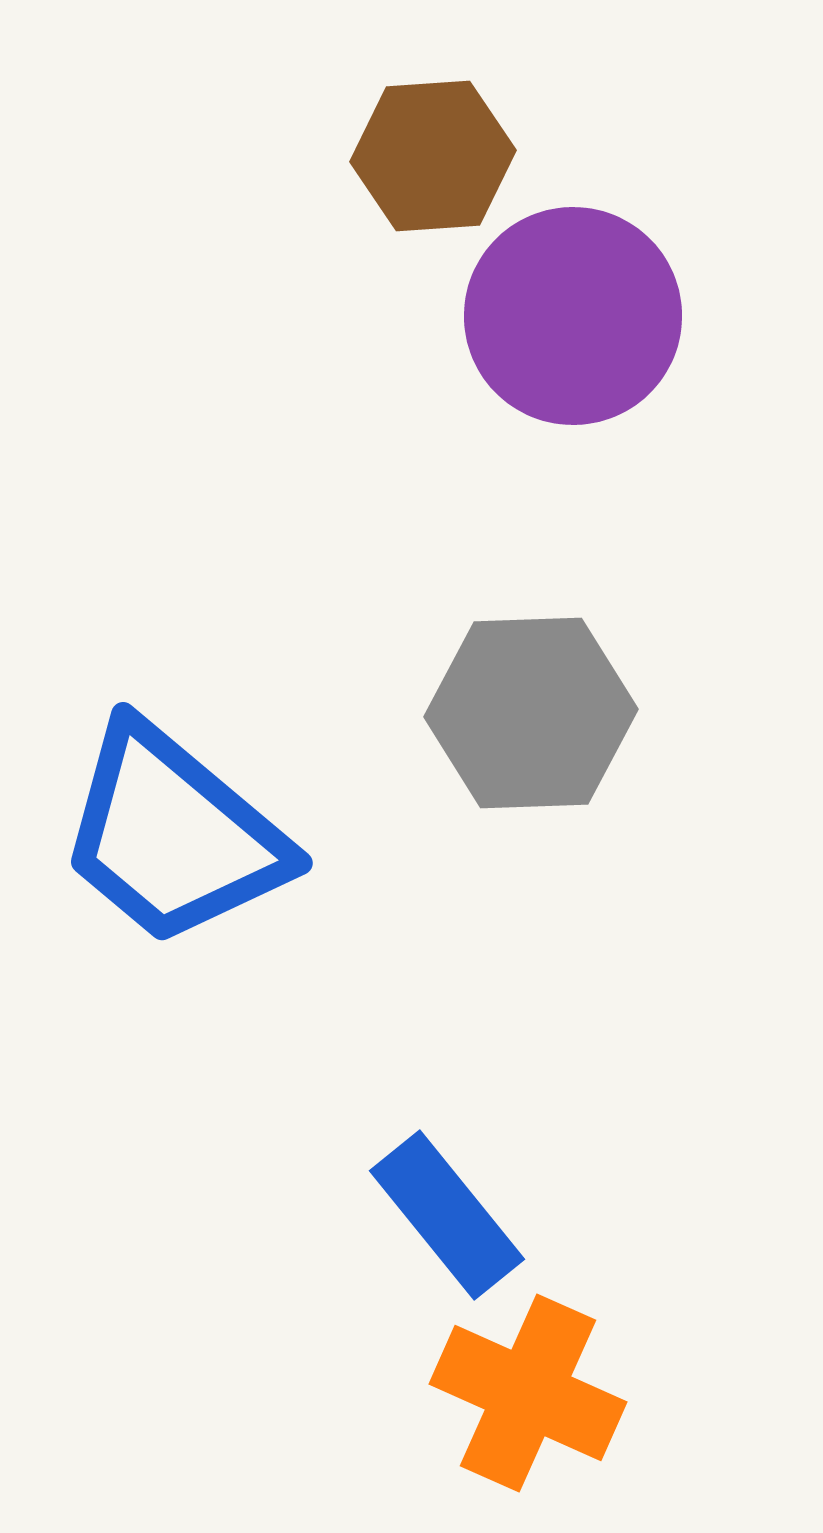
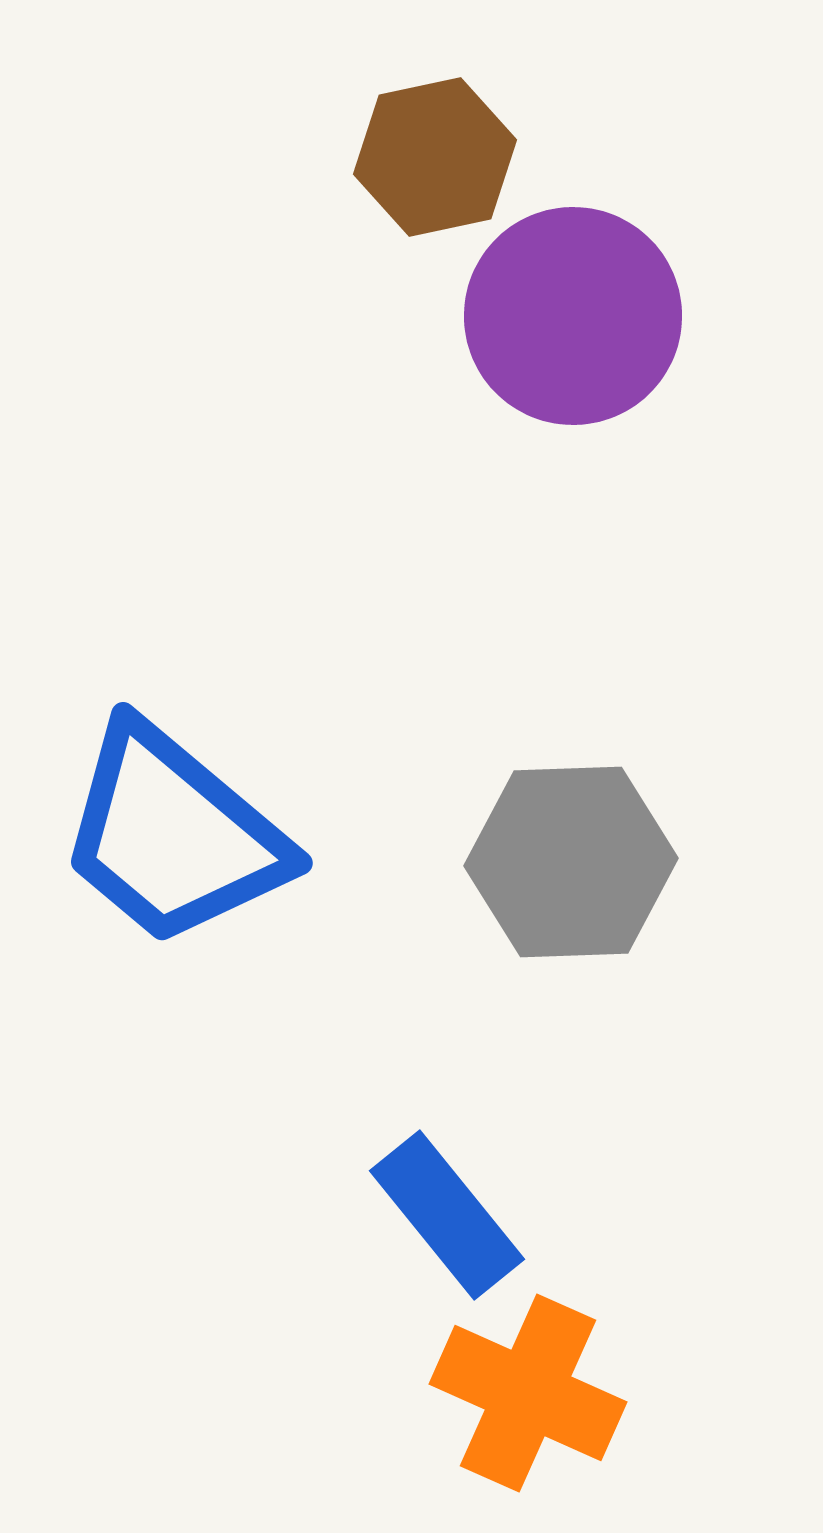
brown hexagon: moved 2 px right, 1 px down; rotated 8 degrees counterclockwise
gray hexagon: moved 40 px right, 149 px down
